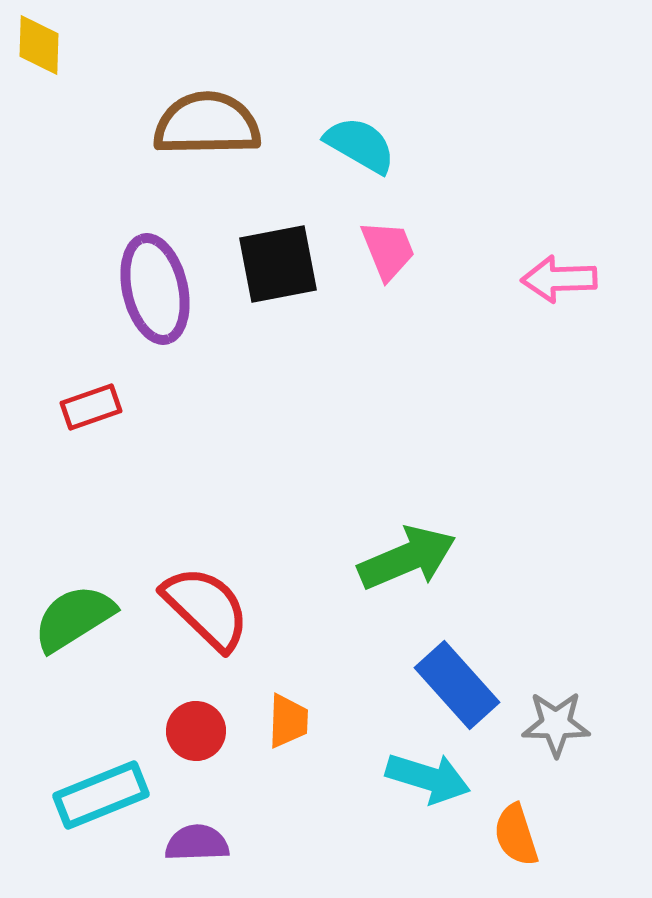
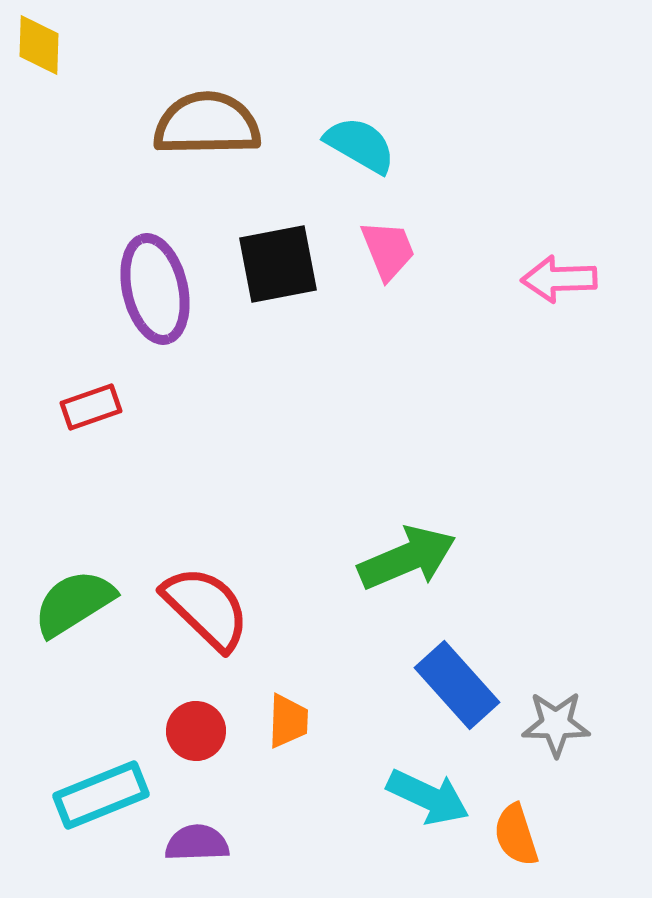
green semicircle: moved 15 px up
cyan arrow: moved 19 px down; rotated 8 degrees clockwise
